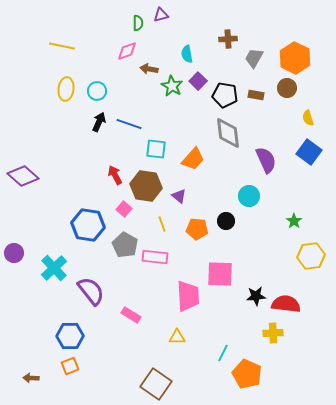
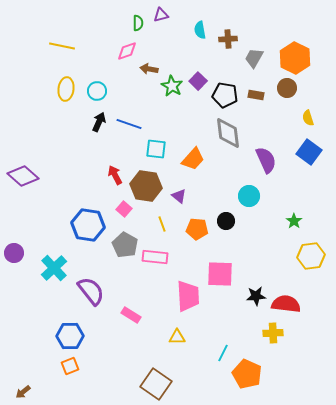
cyan semicircle at (187, 54): moved 13 px right, 24 px up
brown arrow at (31, 378): moved 8 px left, 14 px down; rotated 42 degrees counterclockwise
